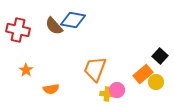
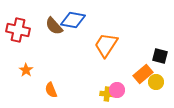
black square: rotated 28 degrees counterclockwise
orange trapezoid: moved 11 px right, 24 px up; rotated 12 degrees clockwise
orange semicircle: moved 1 px down; rotated 77 degrees clockwise
